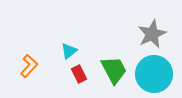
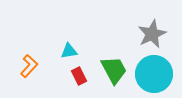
cyan triangle: rotated 30 degrees clockwise
red rectangle: moved 2 px down
